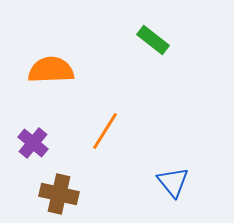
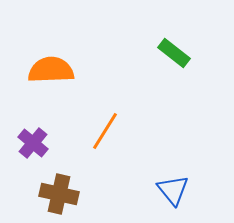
green rectangle: moved 21 px right, 13 px down
blue triangle: moved 8 px down
